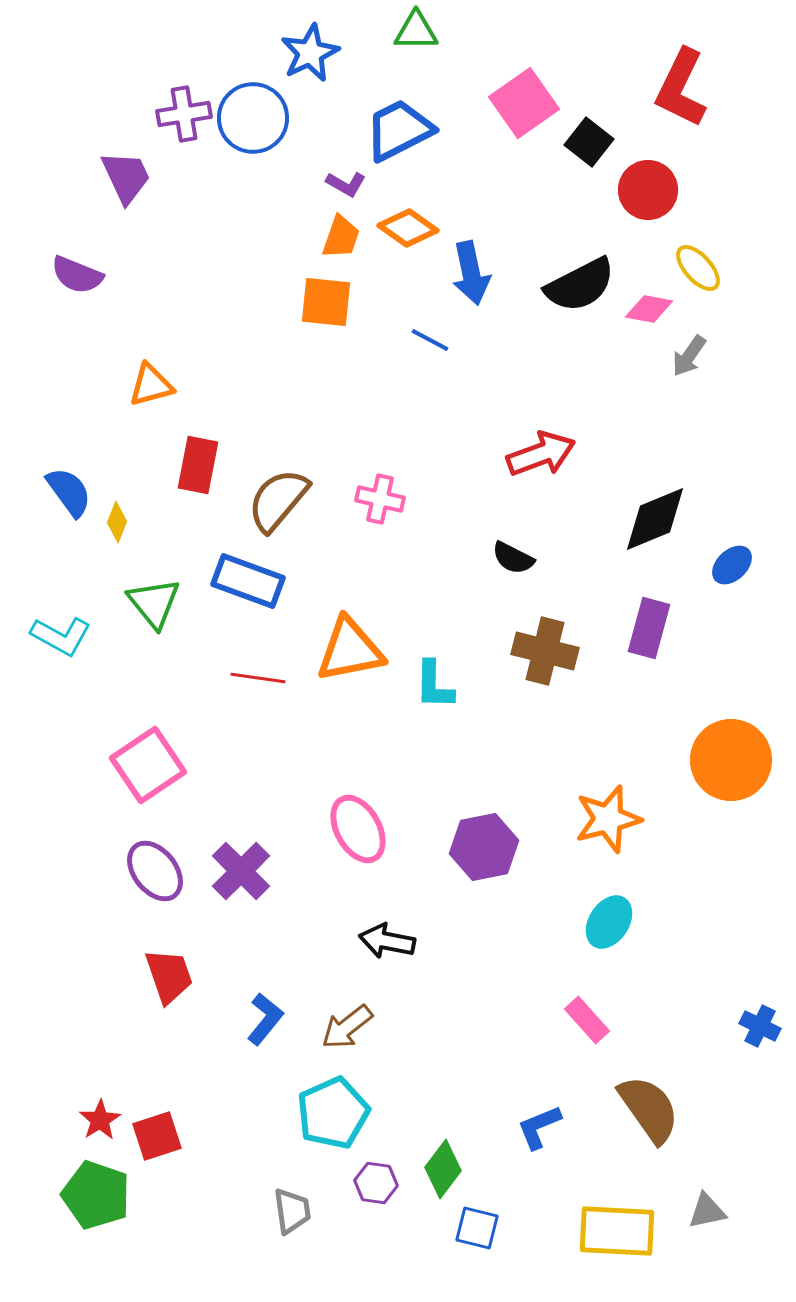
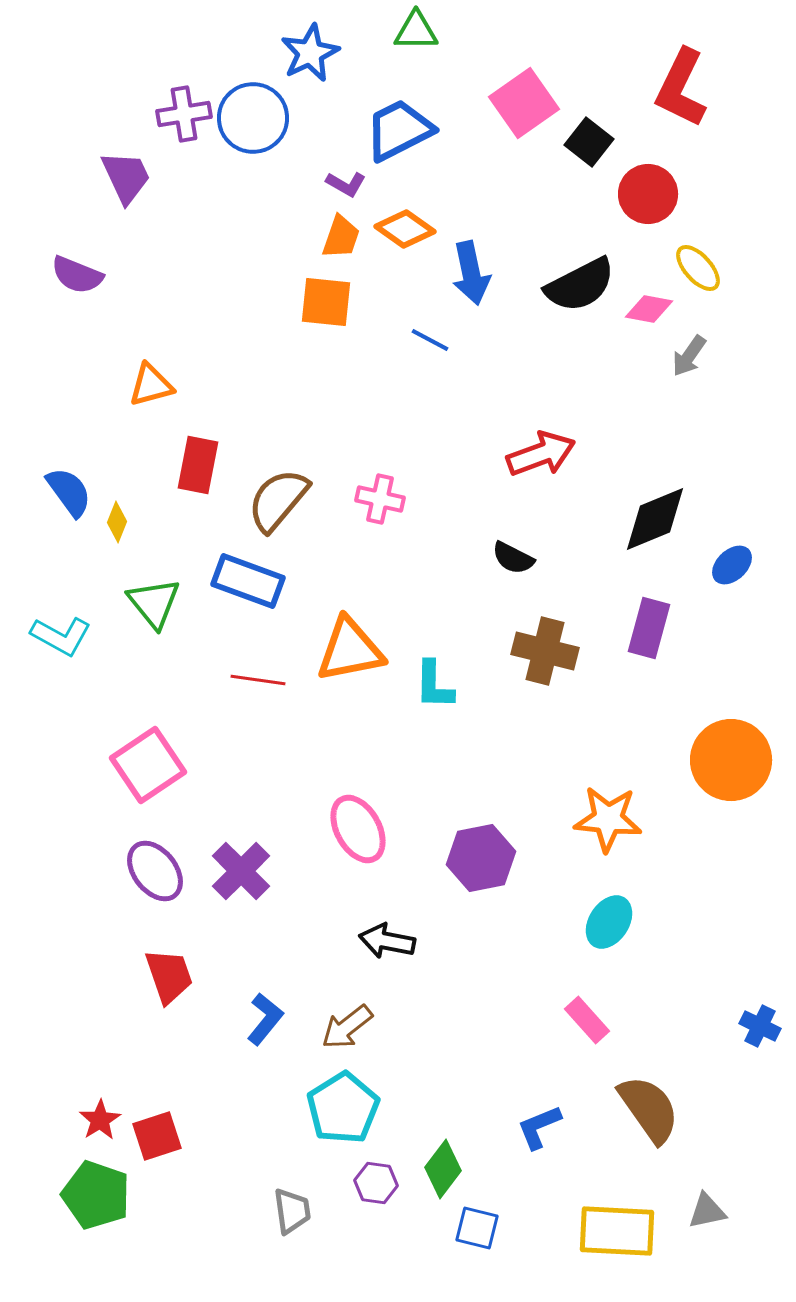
red circle at (648, 190): moved 4 px down
orange diamond at (408, 228): moved 3 px left, 1 px down
red line at (258, 678): moved 2 px down
orange star at (608, 819): rotated 20 degrees clockwise
purple hexagon at (484, 847): moved 3 px left, 11 px down
cyan pentagon at (333, 1113): moved 10 px right, 5 px up; rotated 8 degrees counterclockwise
